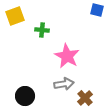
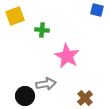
gray arrow: moved 18 px left
